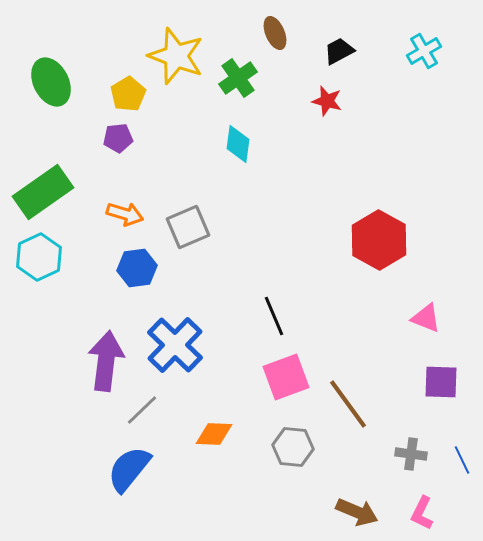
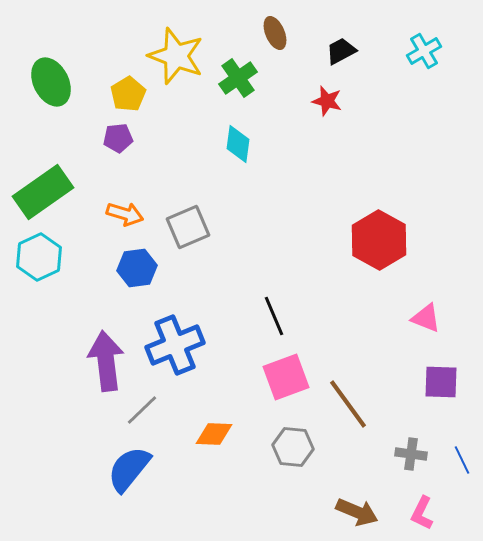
black trapezoid: moved 2 px right
blue cross: rotated 24 degrees clockwise
purple arrow: rotated 14 degrees counterclockwise
